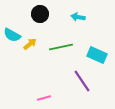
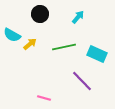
cyan arrow: rotated 120 degrees clockwise
green line: moved 3 px right
cyan rectangle: moved 1 px up
purple line: rotated 10 degrees counterclockwise
pink line: rotated 32 degrees clockwise
